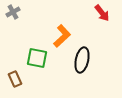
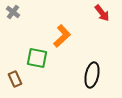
gray cross: rotated 24 degrees counterclockwise
black ellipse: moved 10 px right, 15 px down
